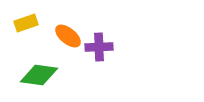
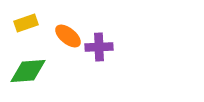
green diamond: moved 11 px left, 4 px up; rotated 12 degrees counterclockwise
